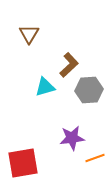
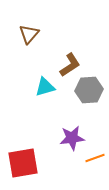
brown triangle: rotated 10 degrees clockwise
brown L-shape: moved 1 px right; rotated 10 degrees clockwise
